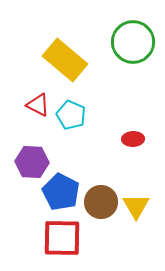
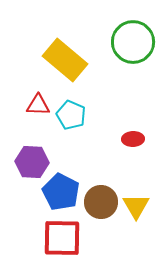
red triangle: rotated 25 degrees counterclockwise
